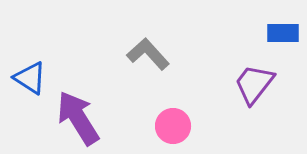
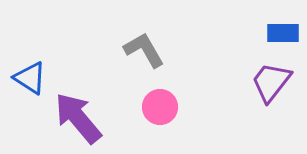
gray L-shape: moved 4 px left, 4 px up; rotated 12 degrees clockwise
purple trapezoid: moved 17 px right, 2 px up
purple arrow: rotated 8 degrees counterclockwise
pink circle: moved 13 px left, 19 px up
